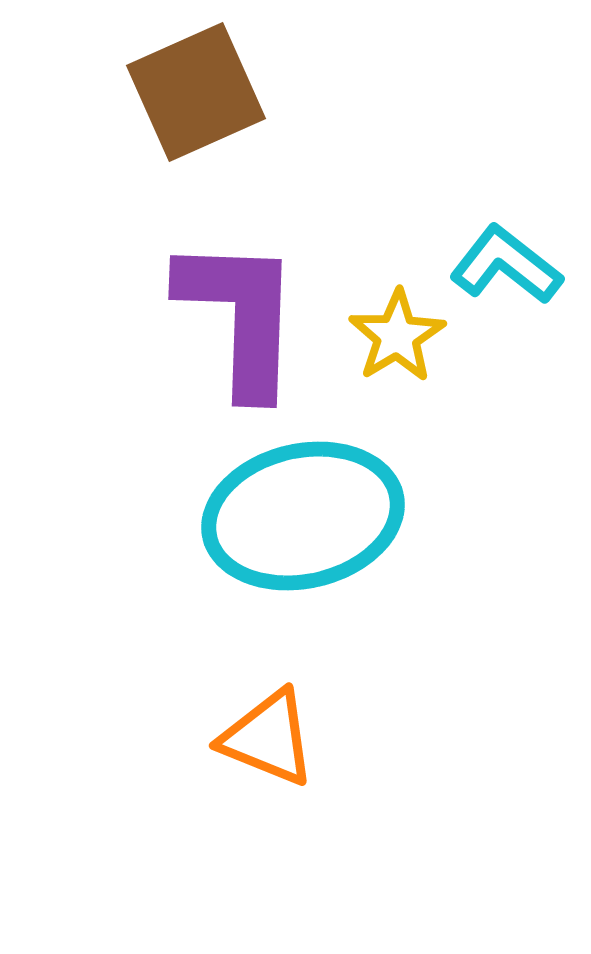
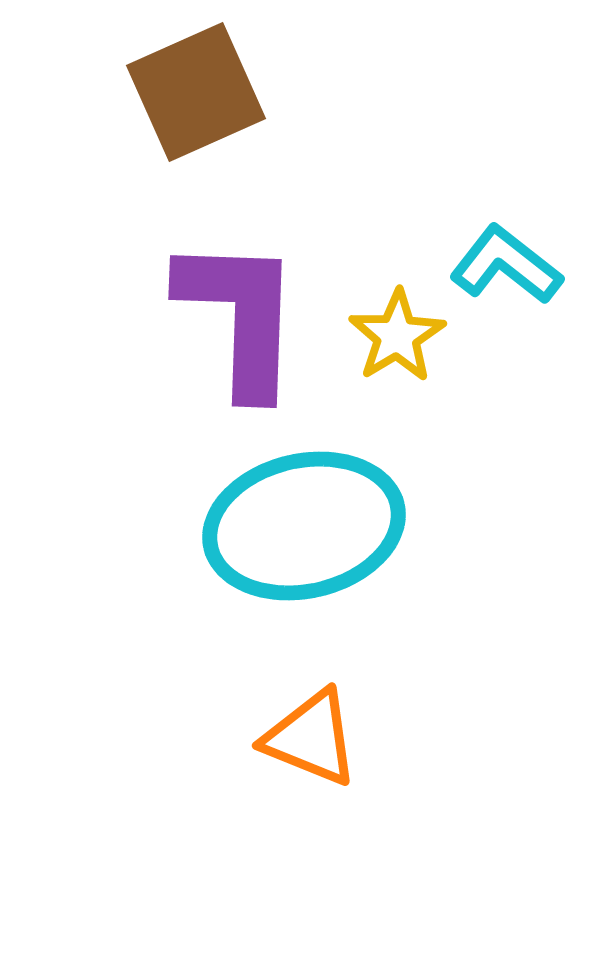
cyan ellipse: moved 1 px right, 10 px down
orange triangle: moved 43 px right
